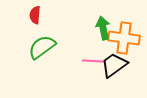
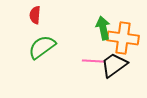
orange cross: moved 1 px left
